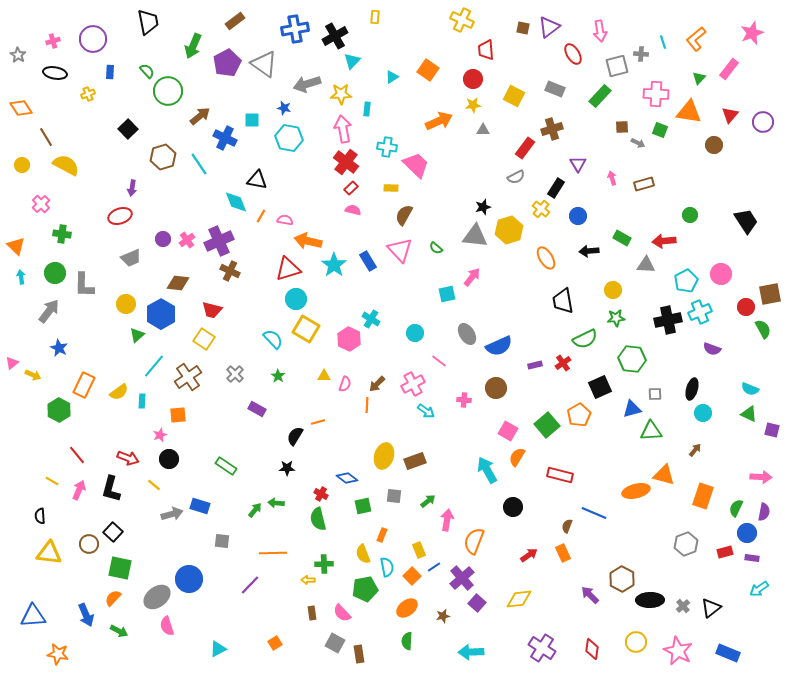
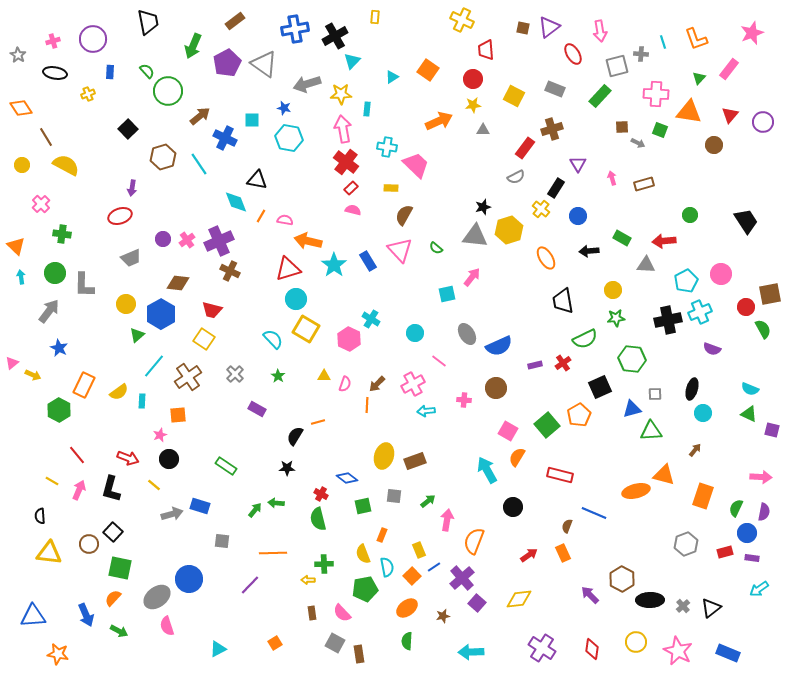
orange L-shape at (696, 39): rotated 70 degrees counterclockwise
cyan arrow at (426, 411): rotated 138 degrees clockwise
